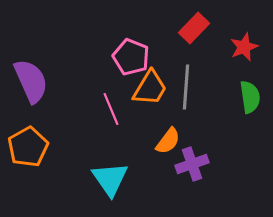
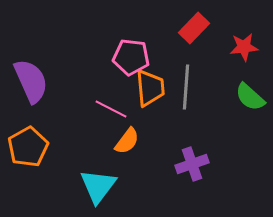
red star: rotated 16 degrees clockwise
pink pentagon: rotated 15 degrees counterclockwise
orange trapezoid: rotated 36 degrees counterclockwise
green semicircle: rotated 140 degrees clockwise
pink line: rotated 40 degrees counterclockwise
orange semicircle: moved 41 px left
cyan triangle: moved 12 px left, 7 px down; rotated 12 degrees clockwise
